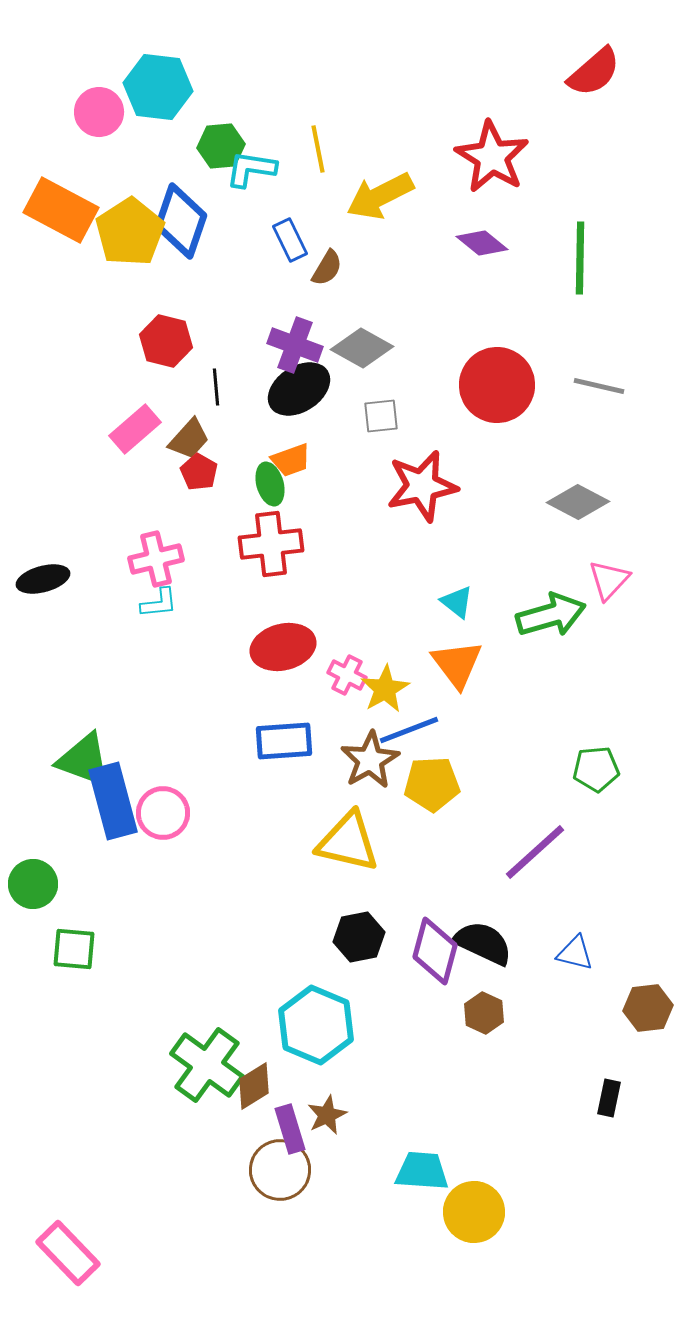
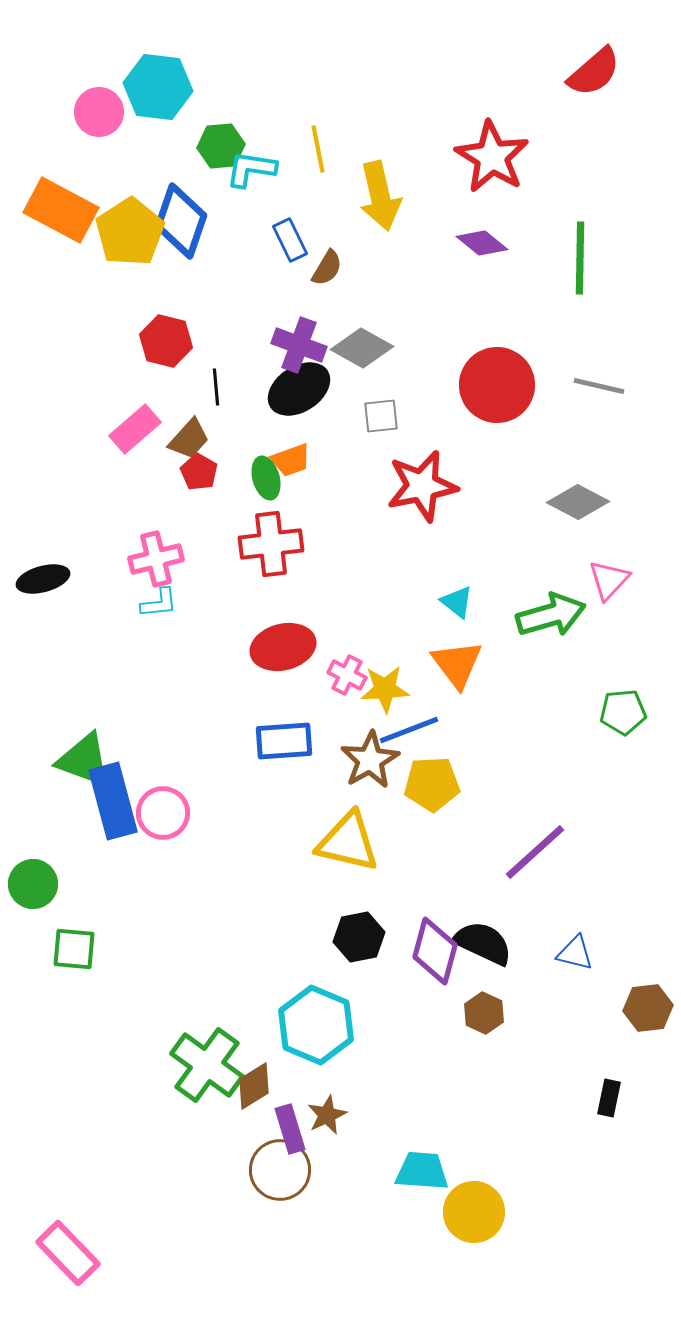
yellow arrow at (380, 196): rotated 76 degrees counterclockwise
purple cross at (295, 345): moved 4 px right
green ellipse at (270, 484): moved 4 px left, 6 px up
yellow star at (385, 689): rotated 27 degrees clockwise
green pentagon at (596, 769): moved 27 px right, 57 px up
